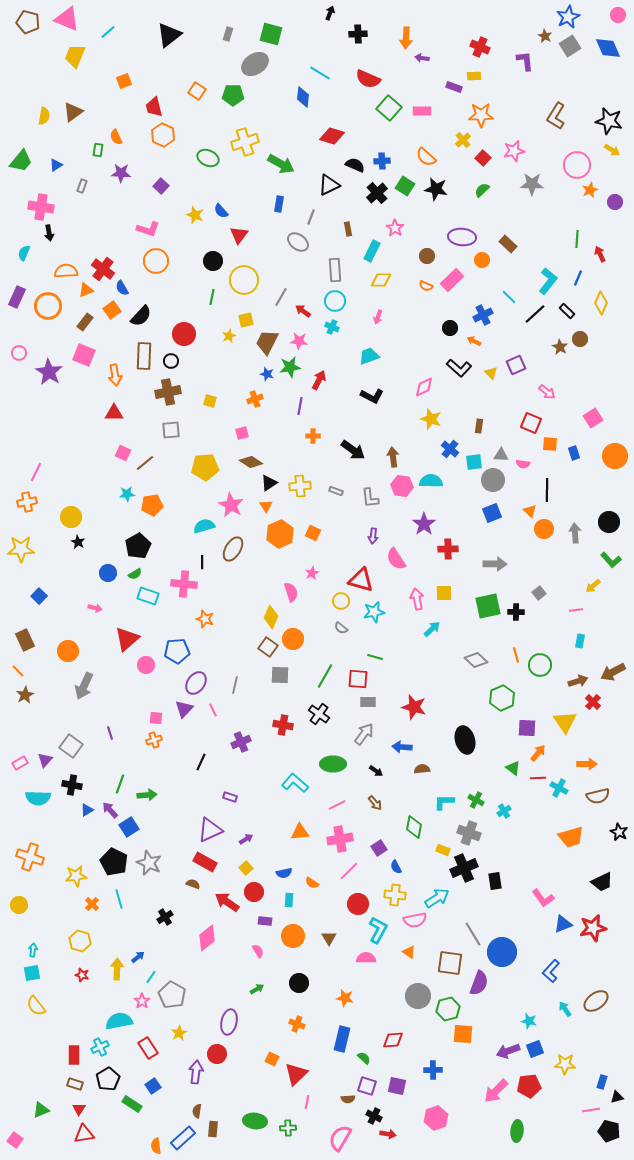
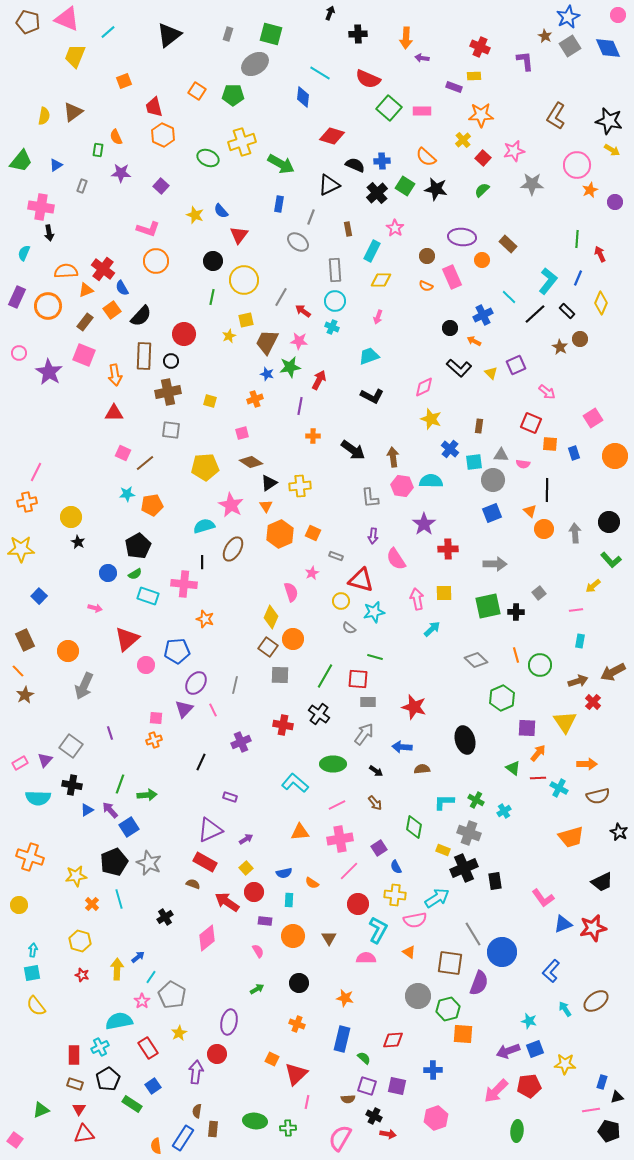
yellow cross at (245, 142): moved 3 px left
pink rectangle at (452, 280): moved 3 px up; rotated 70 degrees counterclockwise
gray square at (171, 430): rotated 12 degrees clockwise
gray rectangle at (336, 491): moved 65 px down
gray semicircle at (341, 628): moved 8 px right
black pentagon at (114, 862): rotated 24 degrees clockwise
blue rectangle at (183, 1138): rotated 15 degrees counterclockwise
